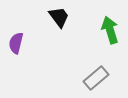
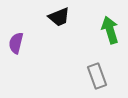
black trapezoid: rotated 105 degrees clockwise
gray rectangle: moved 1 px right, 2 px up; rotated 70 degrees counterclockwise
